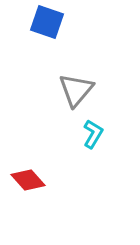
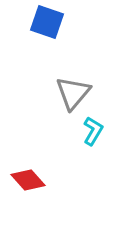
gray triangle: moved 3 px left, 3 px down
cyan L-shape: moved 3 px up
